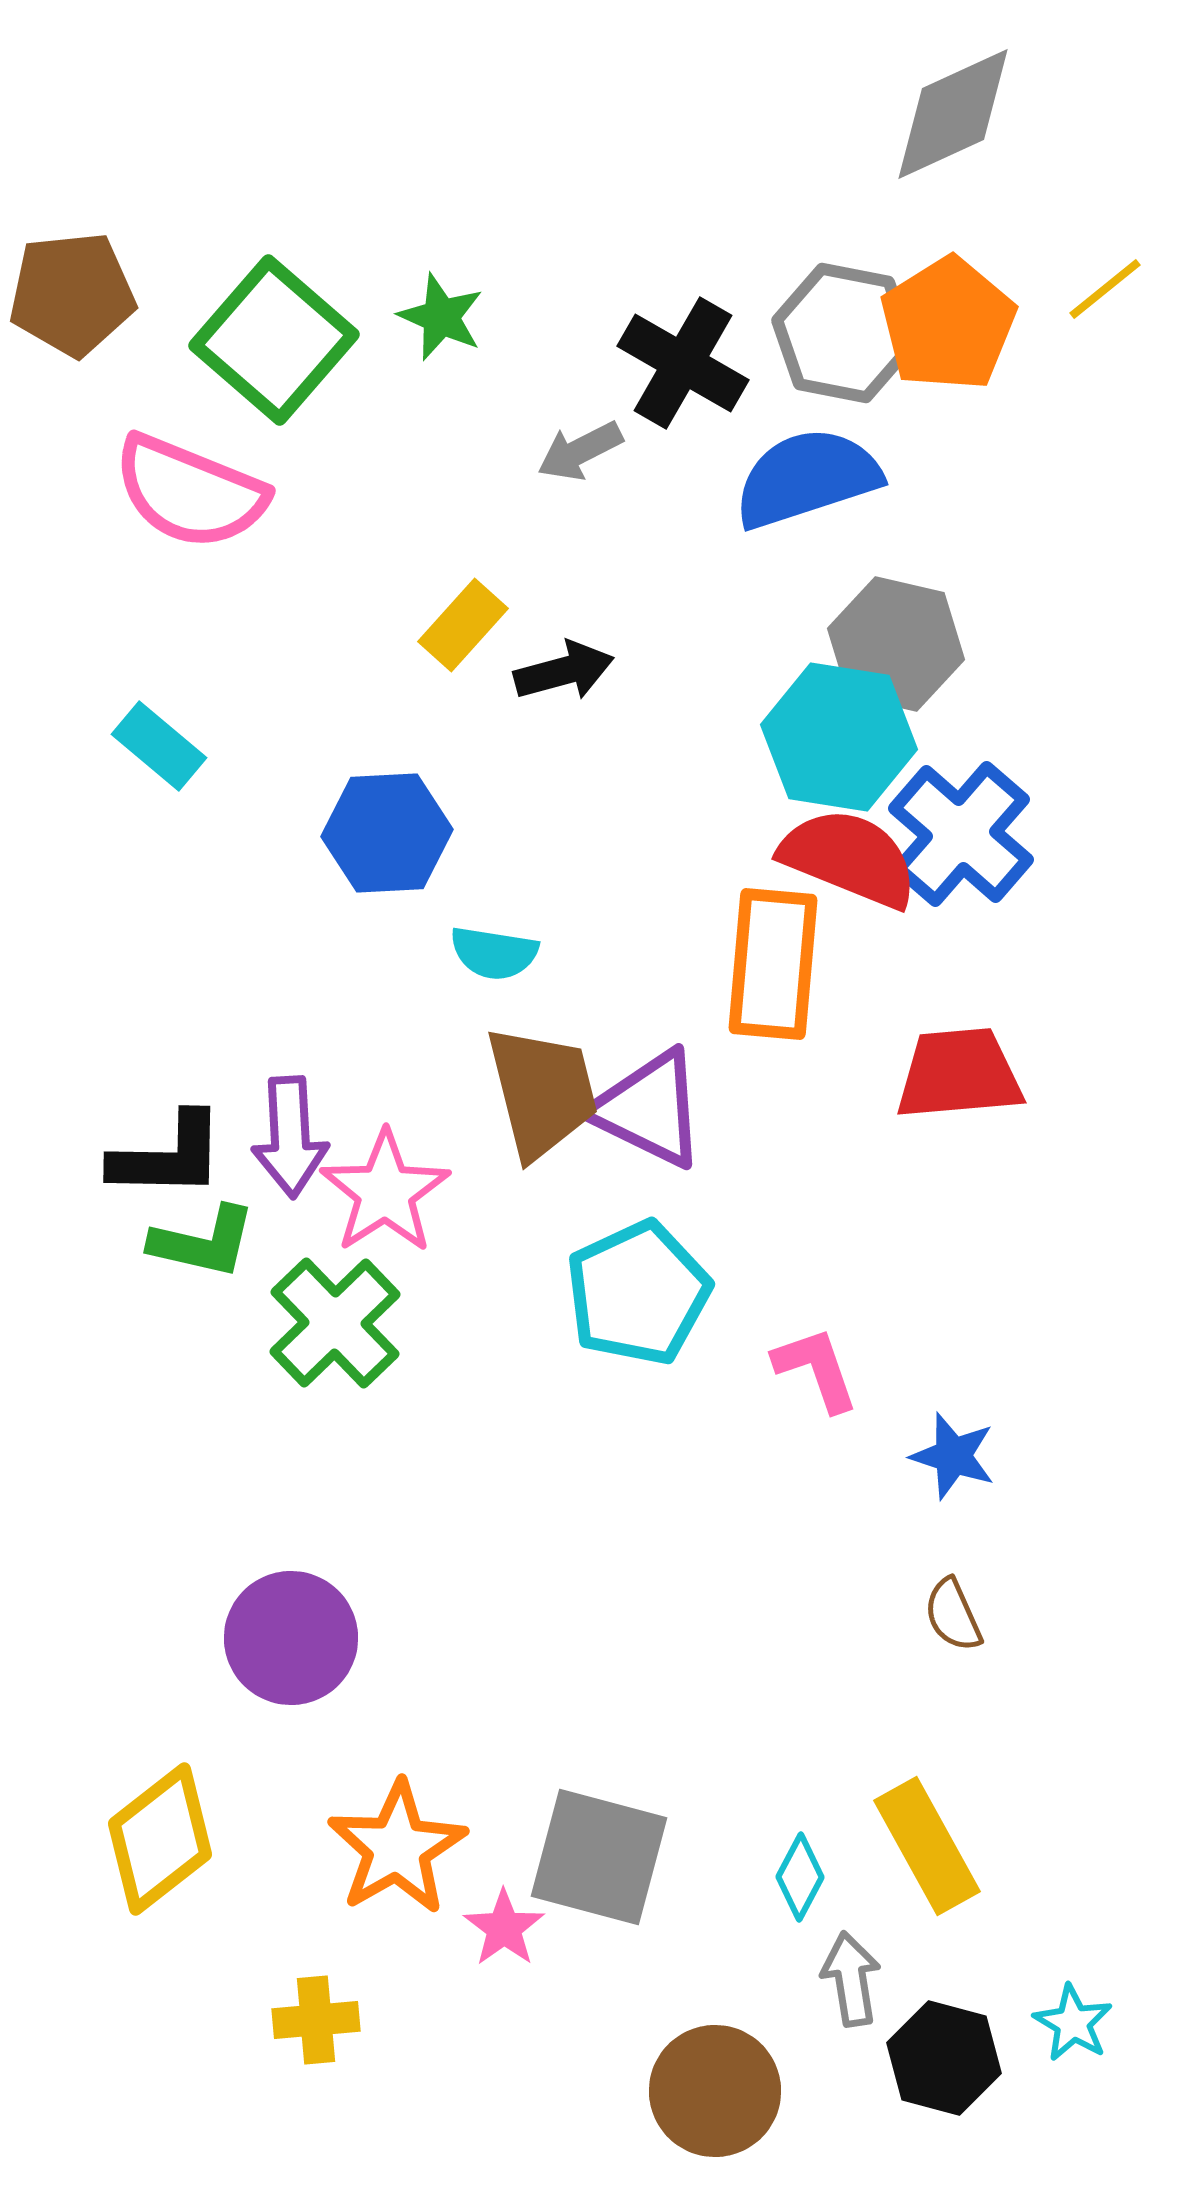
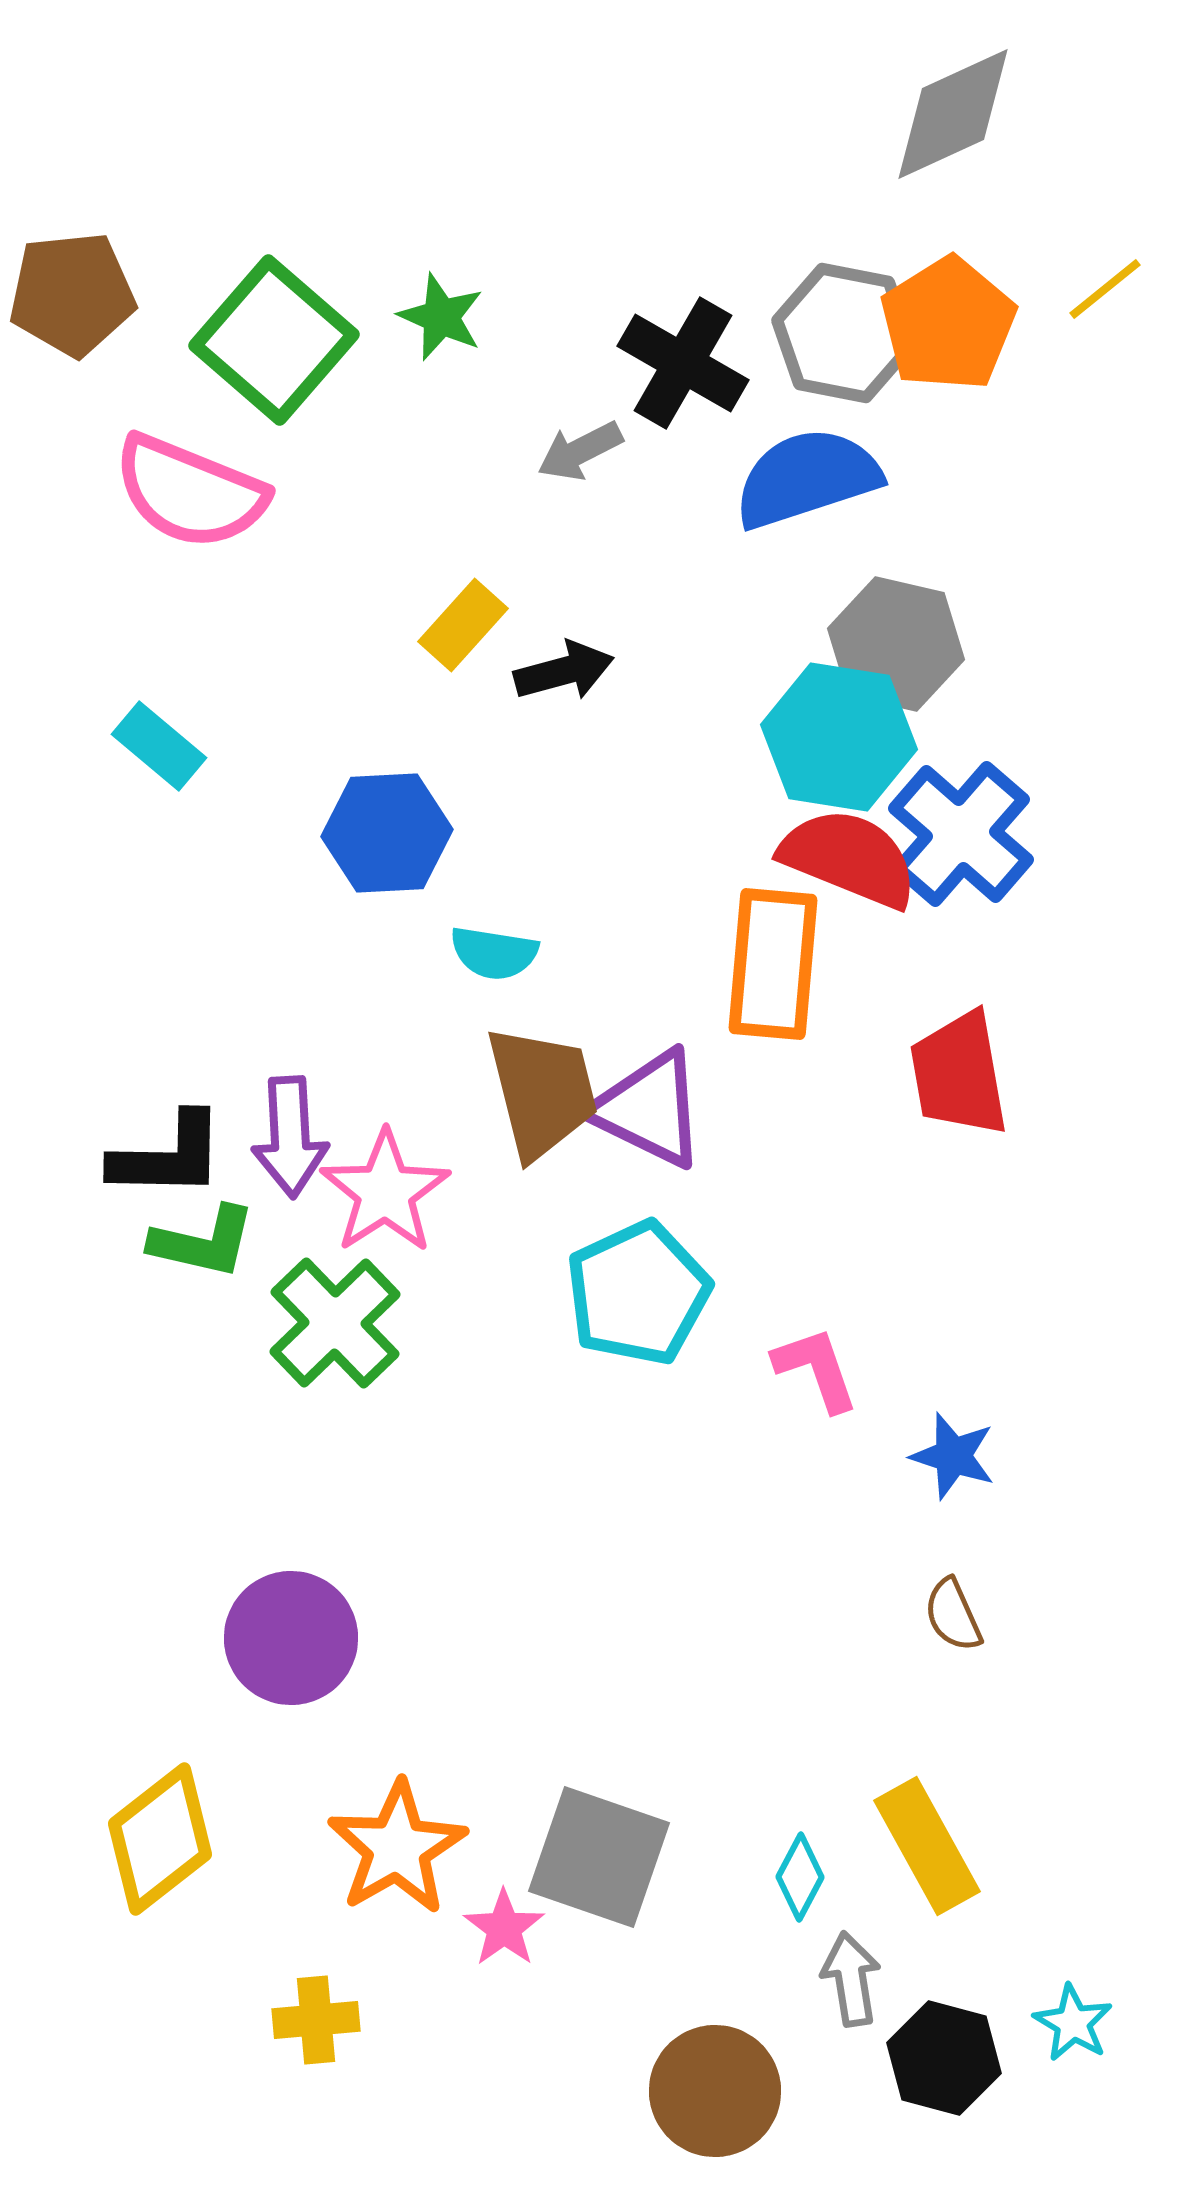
red trapezoid at (959, 1074): rotated 95 degrees counterclockwise
gray square at (599, 1857): rotated 4 degrees clockwise
